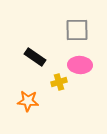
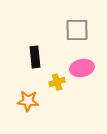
black rectangle: rotated 50 degrees clockwise
pink ellipse: moved 2 px right, 3 px down; rotated 15 degrees counterclockwise
yellow cross: moved 2 px left
